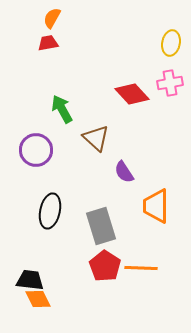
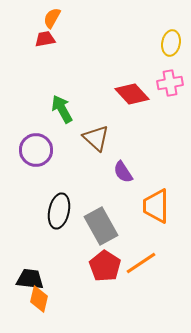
red trapezoid: moved 3 px left, 4 px up
purple semicircle: moved 1 px left
black ellipse: moved 9 px right
gray rectangle: rotated 12 degrees counterclockwise
orange line: moved 5 px up; rotated 36 degrees counterclockwise
black trapezoid: moved 1 px up
orange diamond: moved 1 px right; rotated 40 degrees clockwise
